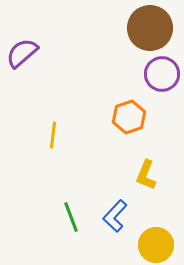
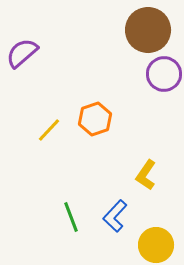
brown circle: moved 2 px left, 2 px down
purple circle: moved 2 px right
orange hexagon: moved 34 px left, 2 px down
yellow line: moved 4 px left, 5 px up; rotated 36 degrees clockwise
yellow L-shape: rotated 12 degrees clockwise
